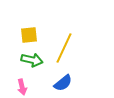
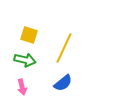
yellow square: rotated 24 degrees clockwise
green arrow: moved 7 px left
